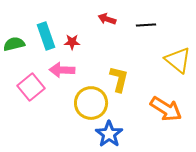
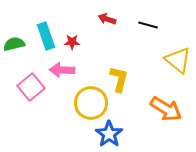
black line: moved 2 px right; rotated 18 degrees clockwise
